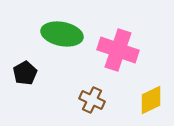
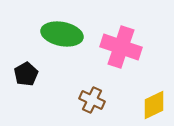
pink cross: moved 3 px right, 3 px up
black pentagon: moved 1 px right, 1 px down
yellow diamond: moved 3 px right, 5 px down
